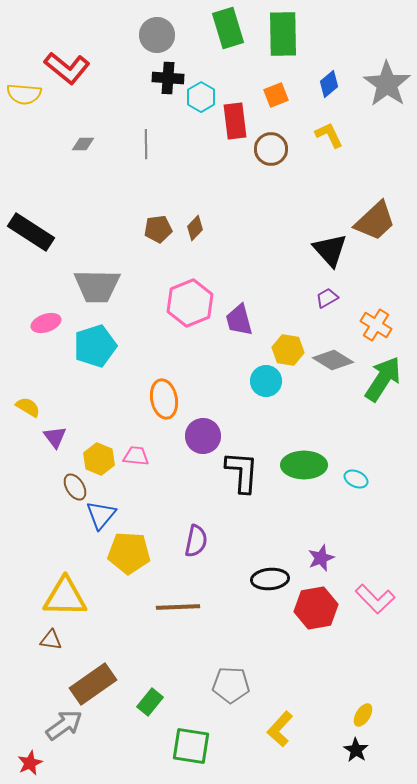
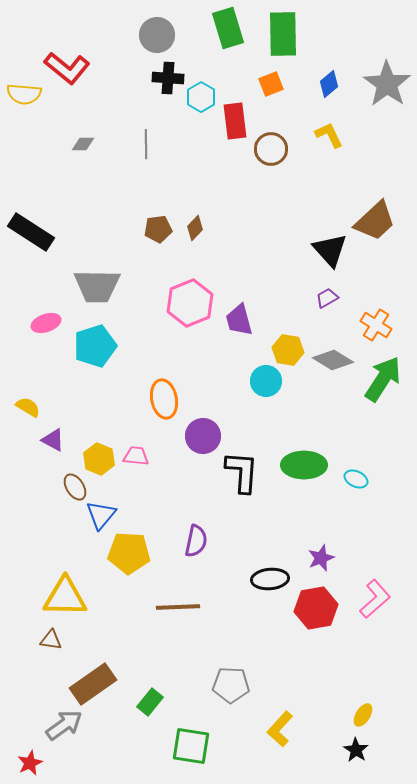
orange square at (276, 95): moved 5 px left, 11 px up
purple triangle at (55, 437): moved 2 px left, 3 px down; rotated 25 degrees counterclockwise
pink L-shape at (375, 599): rotated 87 degrees counterclockwise
